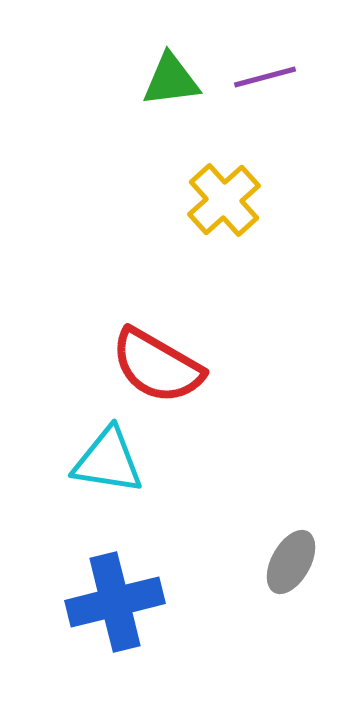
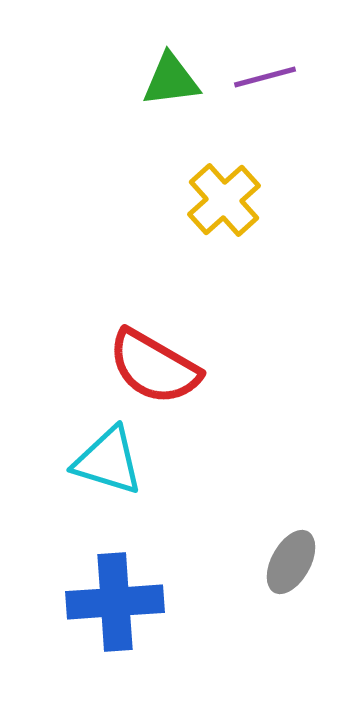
red semicircle: moved 3 px left, 1 px down
cyan triangle: rotated 8 degrees clockwise
blue cross: rotated 10 degrees clockwise
